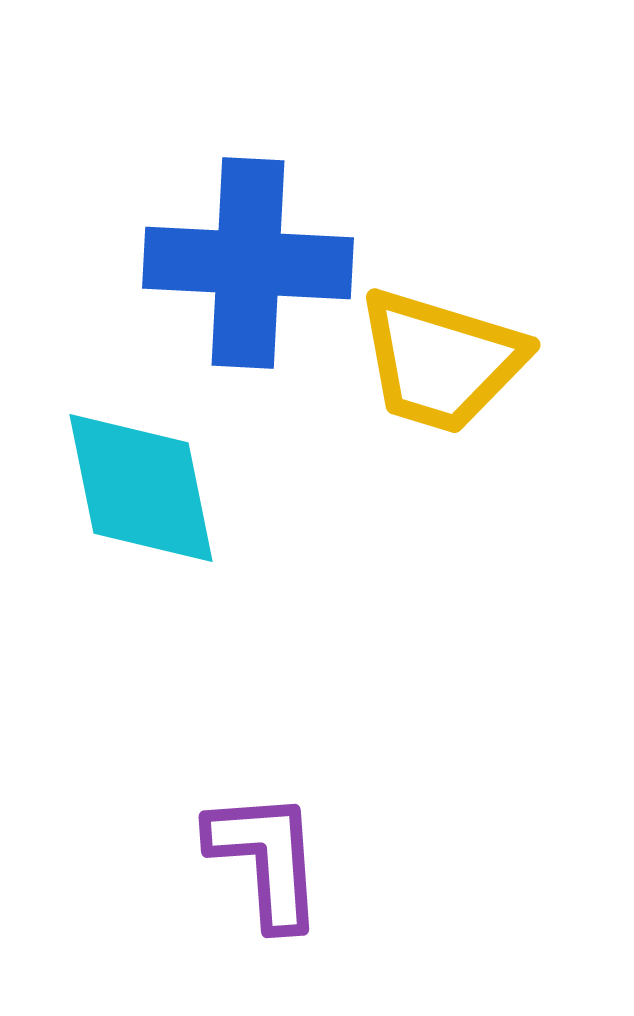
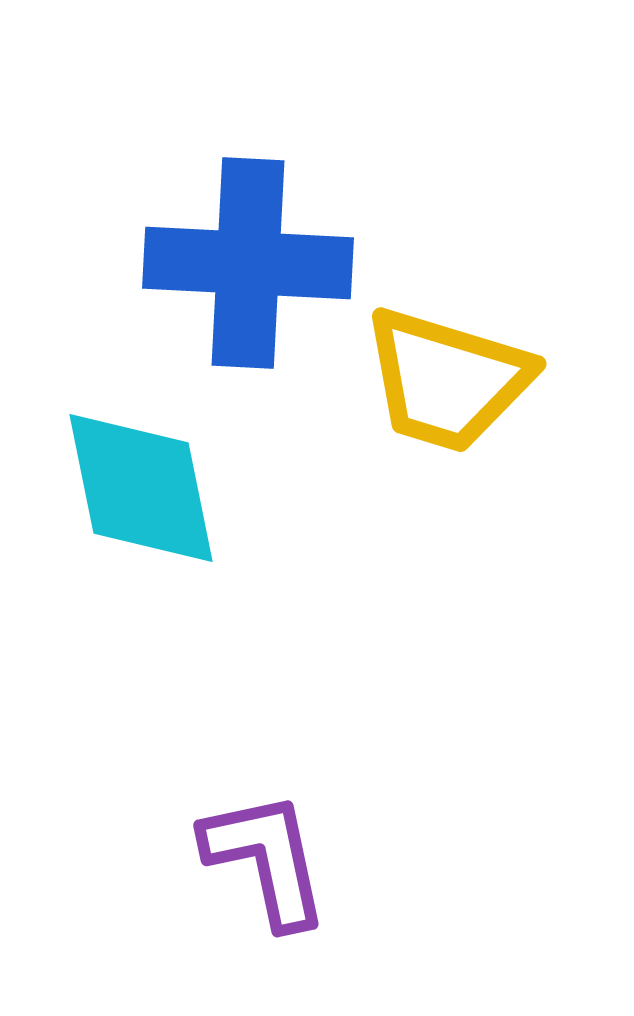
yellow trapezoid: moved 6 px right, 19 px down
purple L-shape: rotated 8 degrees counterclockwise
